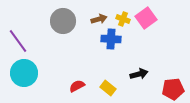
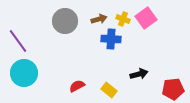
gray circle: moved 2 px right
yellow rectangle: moved 1 px right, 2 px down
